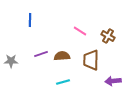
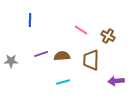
pink line: moved 1 px right, 1 px up
purple arrow: moved 3 px right
